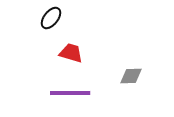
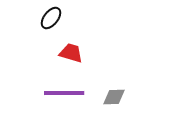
gray diamond: moved 17 px left, 21 px down
purple line: moved 6 px left
